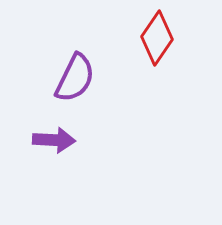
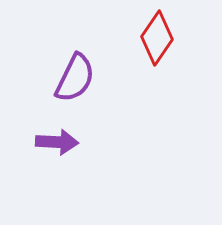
purple arrow: moved 3 px right, 2 px down
